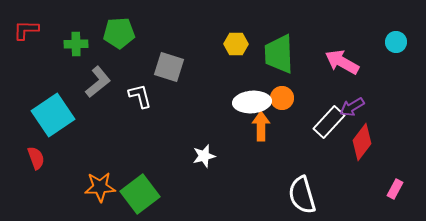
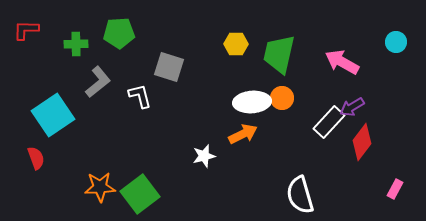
green trapezoid: rotated 15 degrees clockwise
orange arrow: moved 18 px left, 8 px down; rotated 64 degrees clockwise
white semicircle: moved 2 px left
